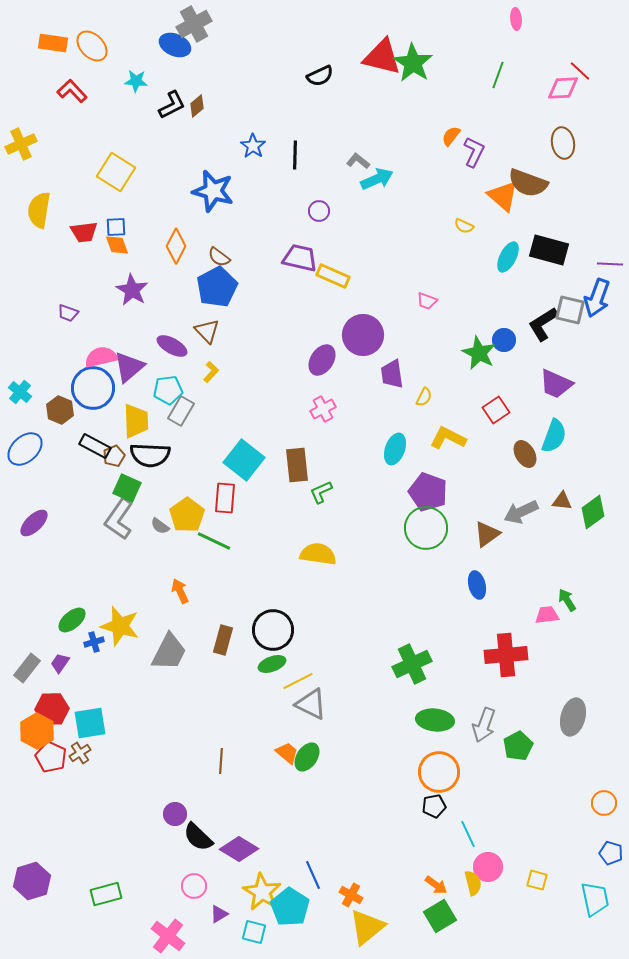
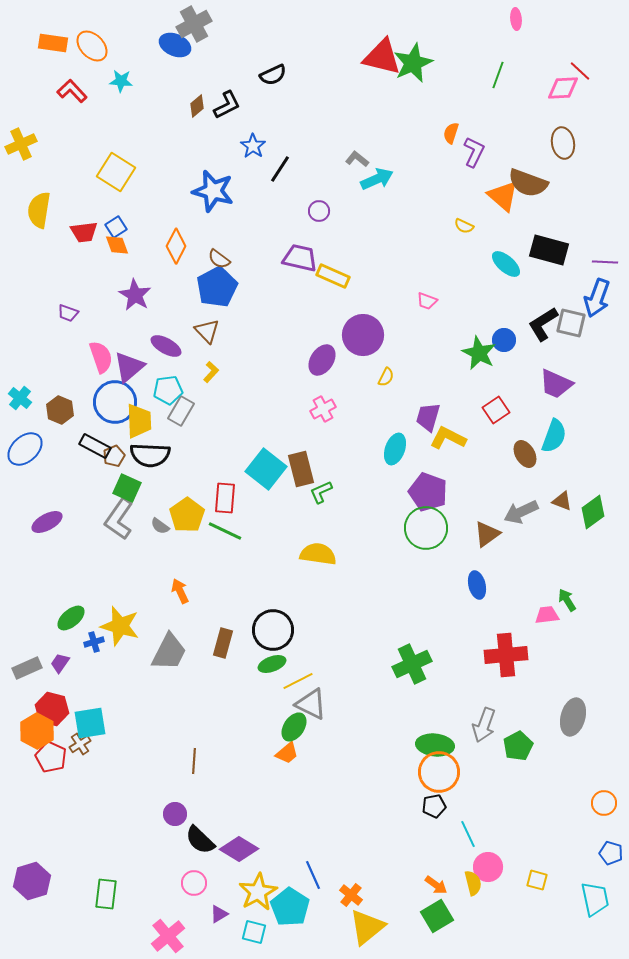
green star at (413, 63): rotated 15 degrees clockwise
black semicircle at (320, 76): moved 47 px left, 1 px up
cyan star at (136, 81): moved 15 px left
black L-shape at (172, 105): moved 55 px right
orange semicircle at (451, 136): moved 3 px up; rotated 20 degrees counterclockwise
black line at (295, 155): moved 15 px left, 14 px down; rotated 32 degrees clockwise
gray L-shape at (358, 161): moved 1 px left, 2 px up
blue square at (116, 227): rotated 30 degrees counterclockwise
brown semicircle at (219, 257): moved 2 px down
cyan ellipse at (508, 257): moved 2 px left, 7 px down; rotated 76 degrees counterclockwise
purple line at (610, 264): moved 5 px left, 2 px up
purple star at (132, 290): moved 3 px right, 5 px down
gray square at (570, 310): moved 1 px right, 13 px down
purple ellipse at (172, 346): moved 6 px left
pink semicircle at (101, 357): rotated 84 degrees clockwise
purple trapezoid at (392, 374): moved 36 px right, 43 px down; rotated 24 degrees clockwise
blue circle at (93, 388): moved 22 px right, 14 px down
cyan cross at (20, 392): moved 6 px down
yellow semicircle at (424, 397): moved 38 px left, 20 px up
yellow trapezoid at (136, 421): moved 3 px right
cyan square at (244, 460): moved 22 px right, 9 px down
brown rectangle at (297, 465): moved 4 px right, 4 px down; rotated 8 degrees counterclockwise
brown triangle at (562, 501): rotated 15 degrees clockwise
purple ellipse at (34, 523): moved 13 px right, 1 px up; rotated 16 degrees clockwise
green line at (214, 541): moved 11 px right, 10 px up
green ellipse at (72, 620): moved 1 px left, 2 px up
brown rectangle at (223, 640): moved 3 px down
gray rectangle at (27, 668): rotated 28 degrees clockwise
red hexagon at (52, 709): rotated 16 degrees clockwise
green ellipse at (435, 720): moved 25 px down
brown cross at (80, 753): moved 9 px up
orange trapezoid at (287, 753): rotated 100 degrees clockwise
green ellipse at (307, 757): moved 13 px left, 30 px up
brown line at (221, 761): moved 27 px left
black semicircle at (198, 837): moved 2 px right, 3 px down
pink circle at (194, 886): moved 3 px up
yellow star at (262, 892): moved 4 px left; rotated 12 degrees clockwise
green rectangle at (106, 894): rotated 68 degrees counterclockwise
orange cross at (351, 895): rotated 10 degrees clockwise
green square at (440, 916): moved 3 px left
pink cross at (168, 936): rotated 12 degrees clockwise
